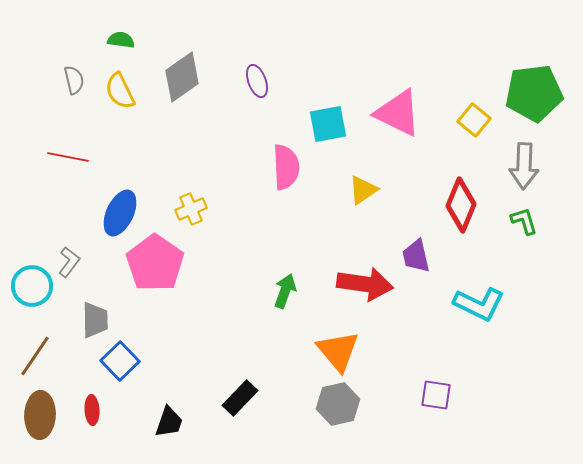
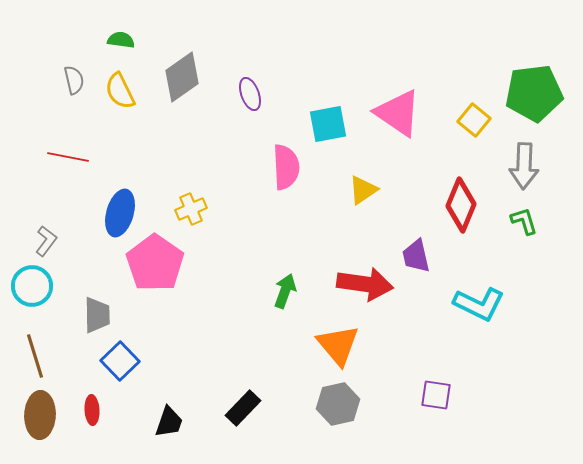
purple ellipse: moved 7 px left, 13 px down
pink triangle: rotated 8 degrees clockwise
blue ellipse: rotated 9 degrees counterclockwise
gray L-shape: moved 23 px left, 21 px up
gray trapezoid: moved 2 px right, 5 px up
orange triangle: moved 6 px up
brown line: rotated 51 degrees counterclockwise
black rectangle: moved 3 px right, 10 px down
